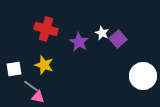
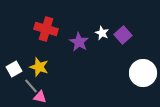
purple square: moved 5 px right, 4 px up
yellow star: moved 5 px left, 2 px down
white square: rotated 21 degrees counterclockwise
white circle: moved 3 px up
gray line: rotated 14 degrees clockwise
pink triangle: moved 2 px right
